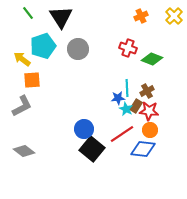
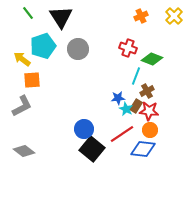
cyan line: moved 9 px right, 12 px up; rotated 24 degrees clockwise
